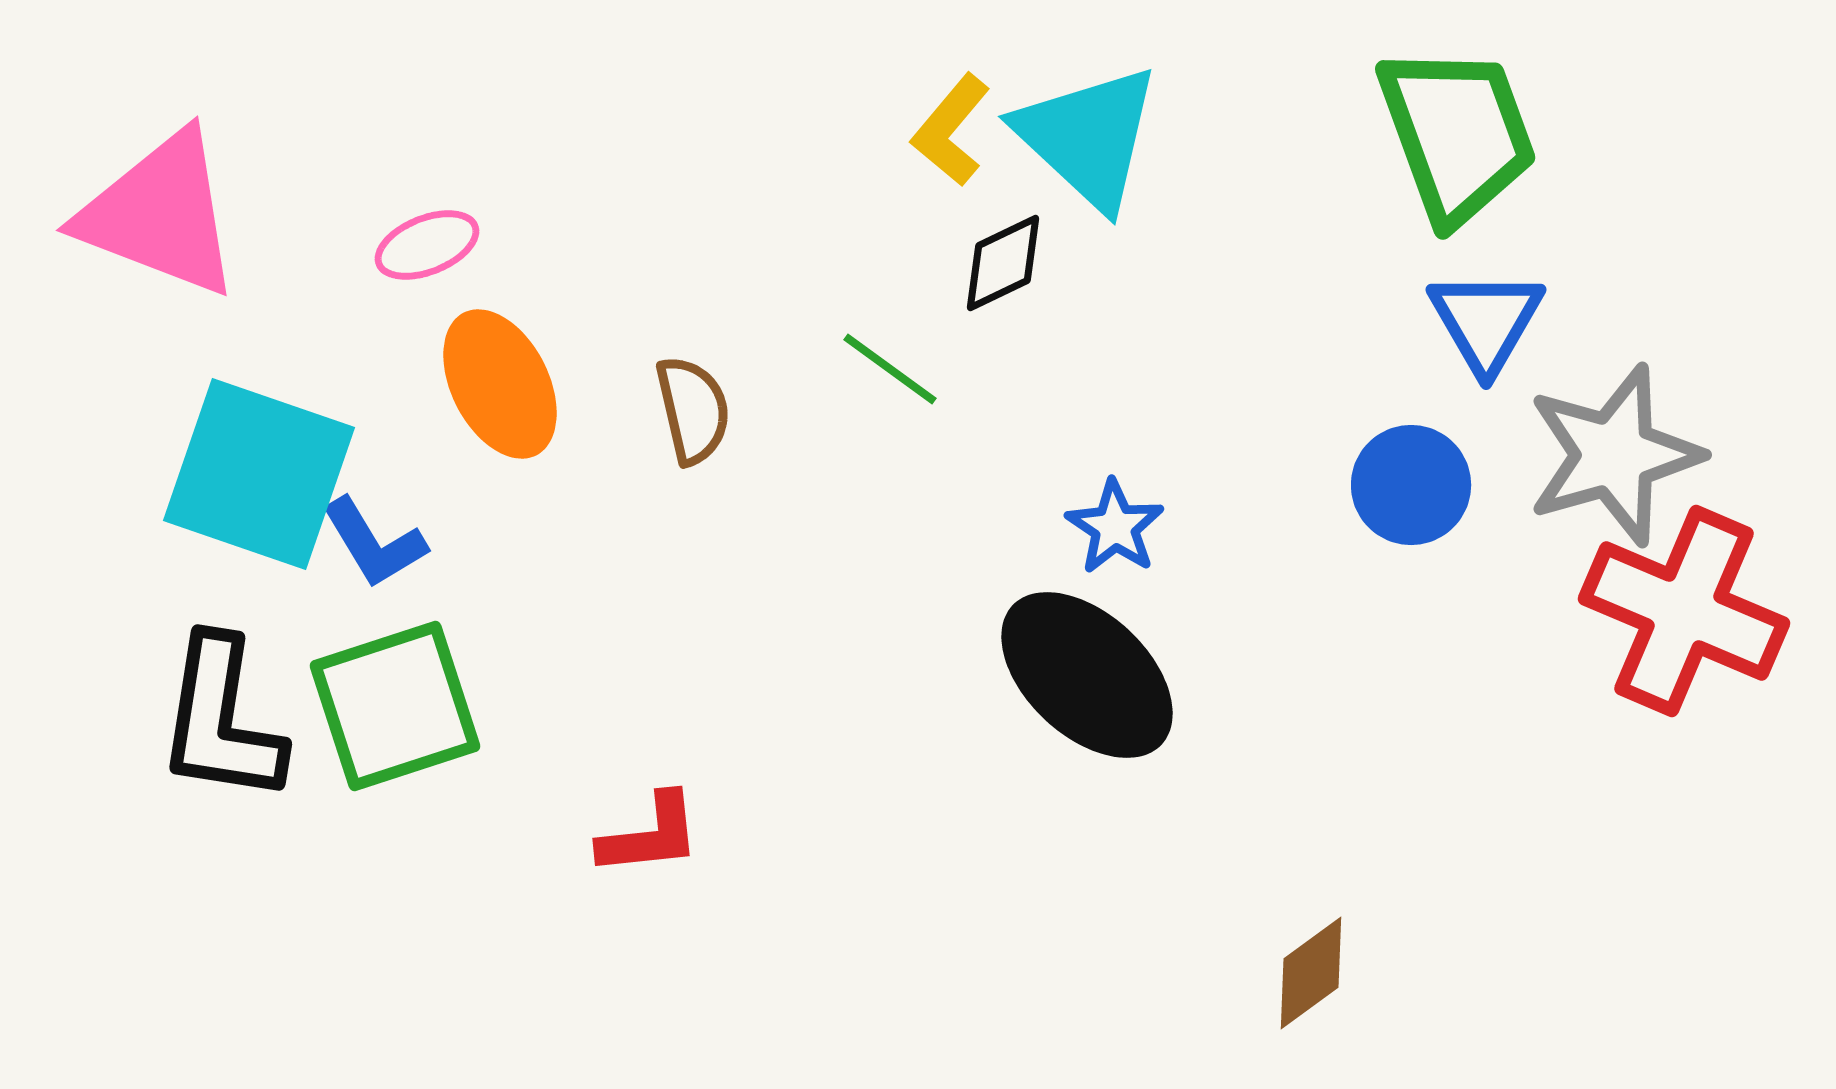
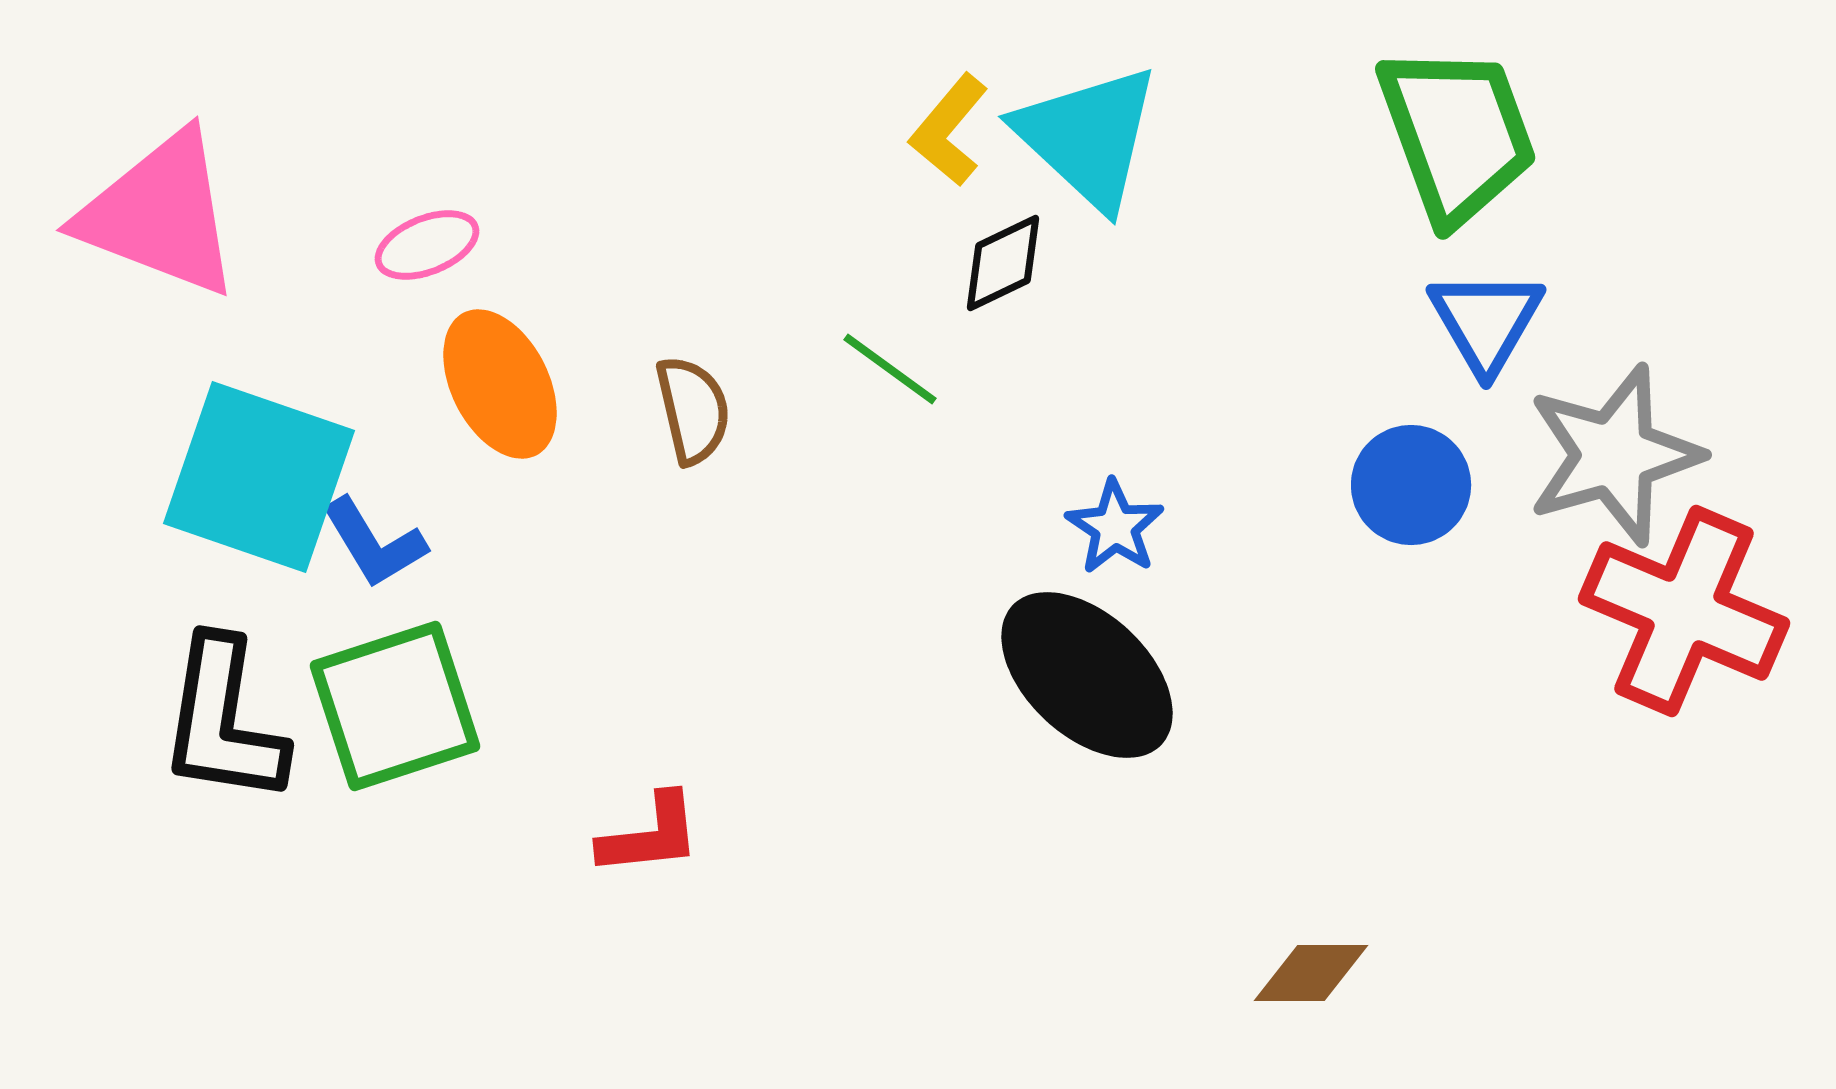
yellow L-shape: moved 2 px left
cyan square: moved 3 px down
black L-shape: moved 2 px right, 1 px down
brown diamond: rotated 36 degrees clockwise
